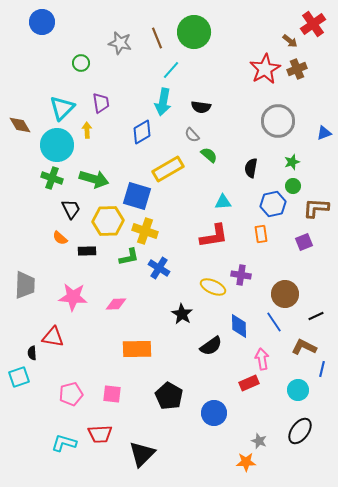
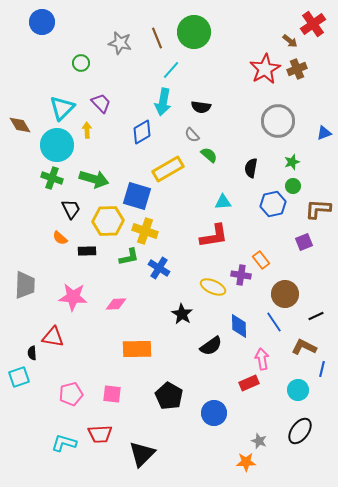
purple trapezoid at (101, 103): rotated 35 degrees counterclockwise
brown L-shape at (316, 208): moved 2 px right, 1 px down
orange rectangle at (261, 234): moved 26 px down; rotated 30 degrees counterclockwise
